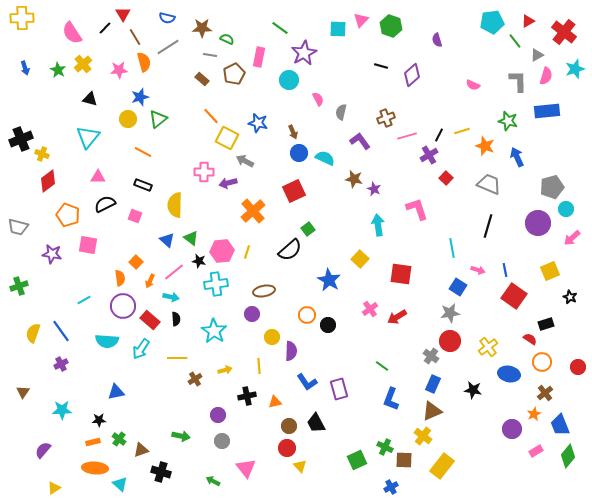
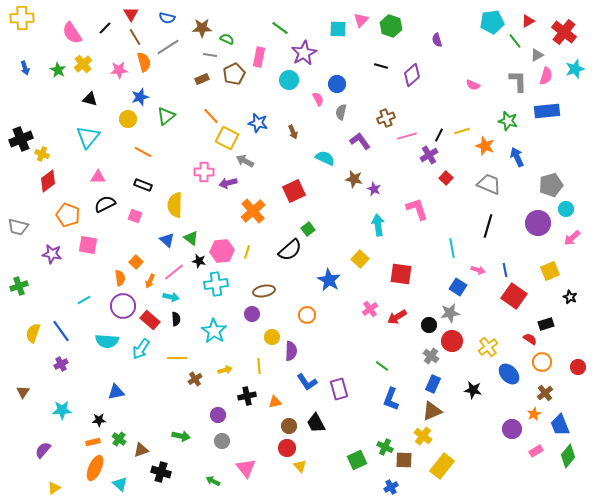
red triangle at (123, 14): moved 8 px right
brown rectangle at (202, 79): rotated 64 degrees counterclockwise
green triangle at (158, 119): moved 8 px right, 3 px up
blue circle at (299, 153): moved 38 px right, 69 px up
gray pentagon at (552, 187): moved 1 px left, 2 px up
black circle at (328, 325): moved 101 px right
red circle at (450, 341): moved 2 px right
blue ellipse at (509, 374): rotated 35 degrees clockwise
orange ellipse at (95, 468): rotated 70 degrees counterclockwise
